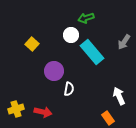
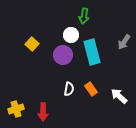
green arrow: moved 2 px left, 2 px up; rotated 63 degrees counterclockwise
cyan rectangle: rotated 25 degrees clockwise
purple circle: moved 9 px right, 16 px up
white arrow: rotated 24 degrees counterclockwise
red arrow: rotated 78 degrees clockwise
orange rectangle: moved 17 px left, 29 px up
